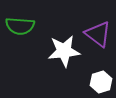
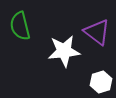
green semicircle: rotated 72 degrees clockwise
purple triangle: moved 1 px left, 2 px up
